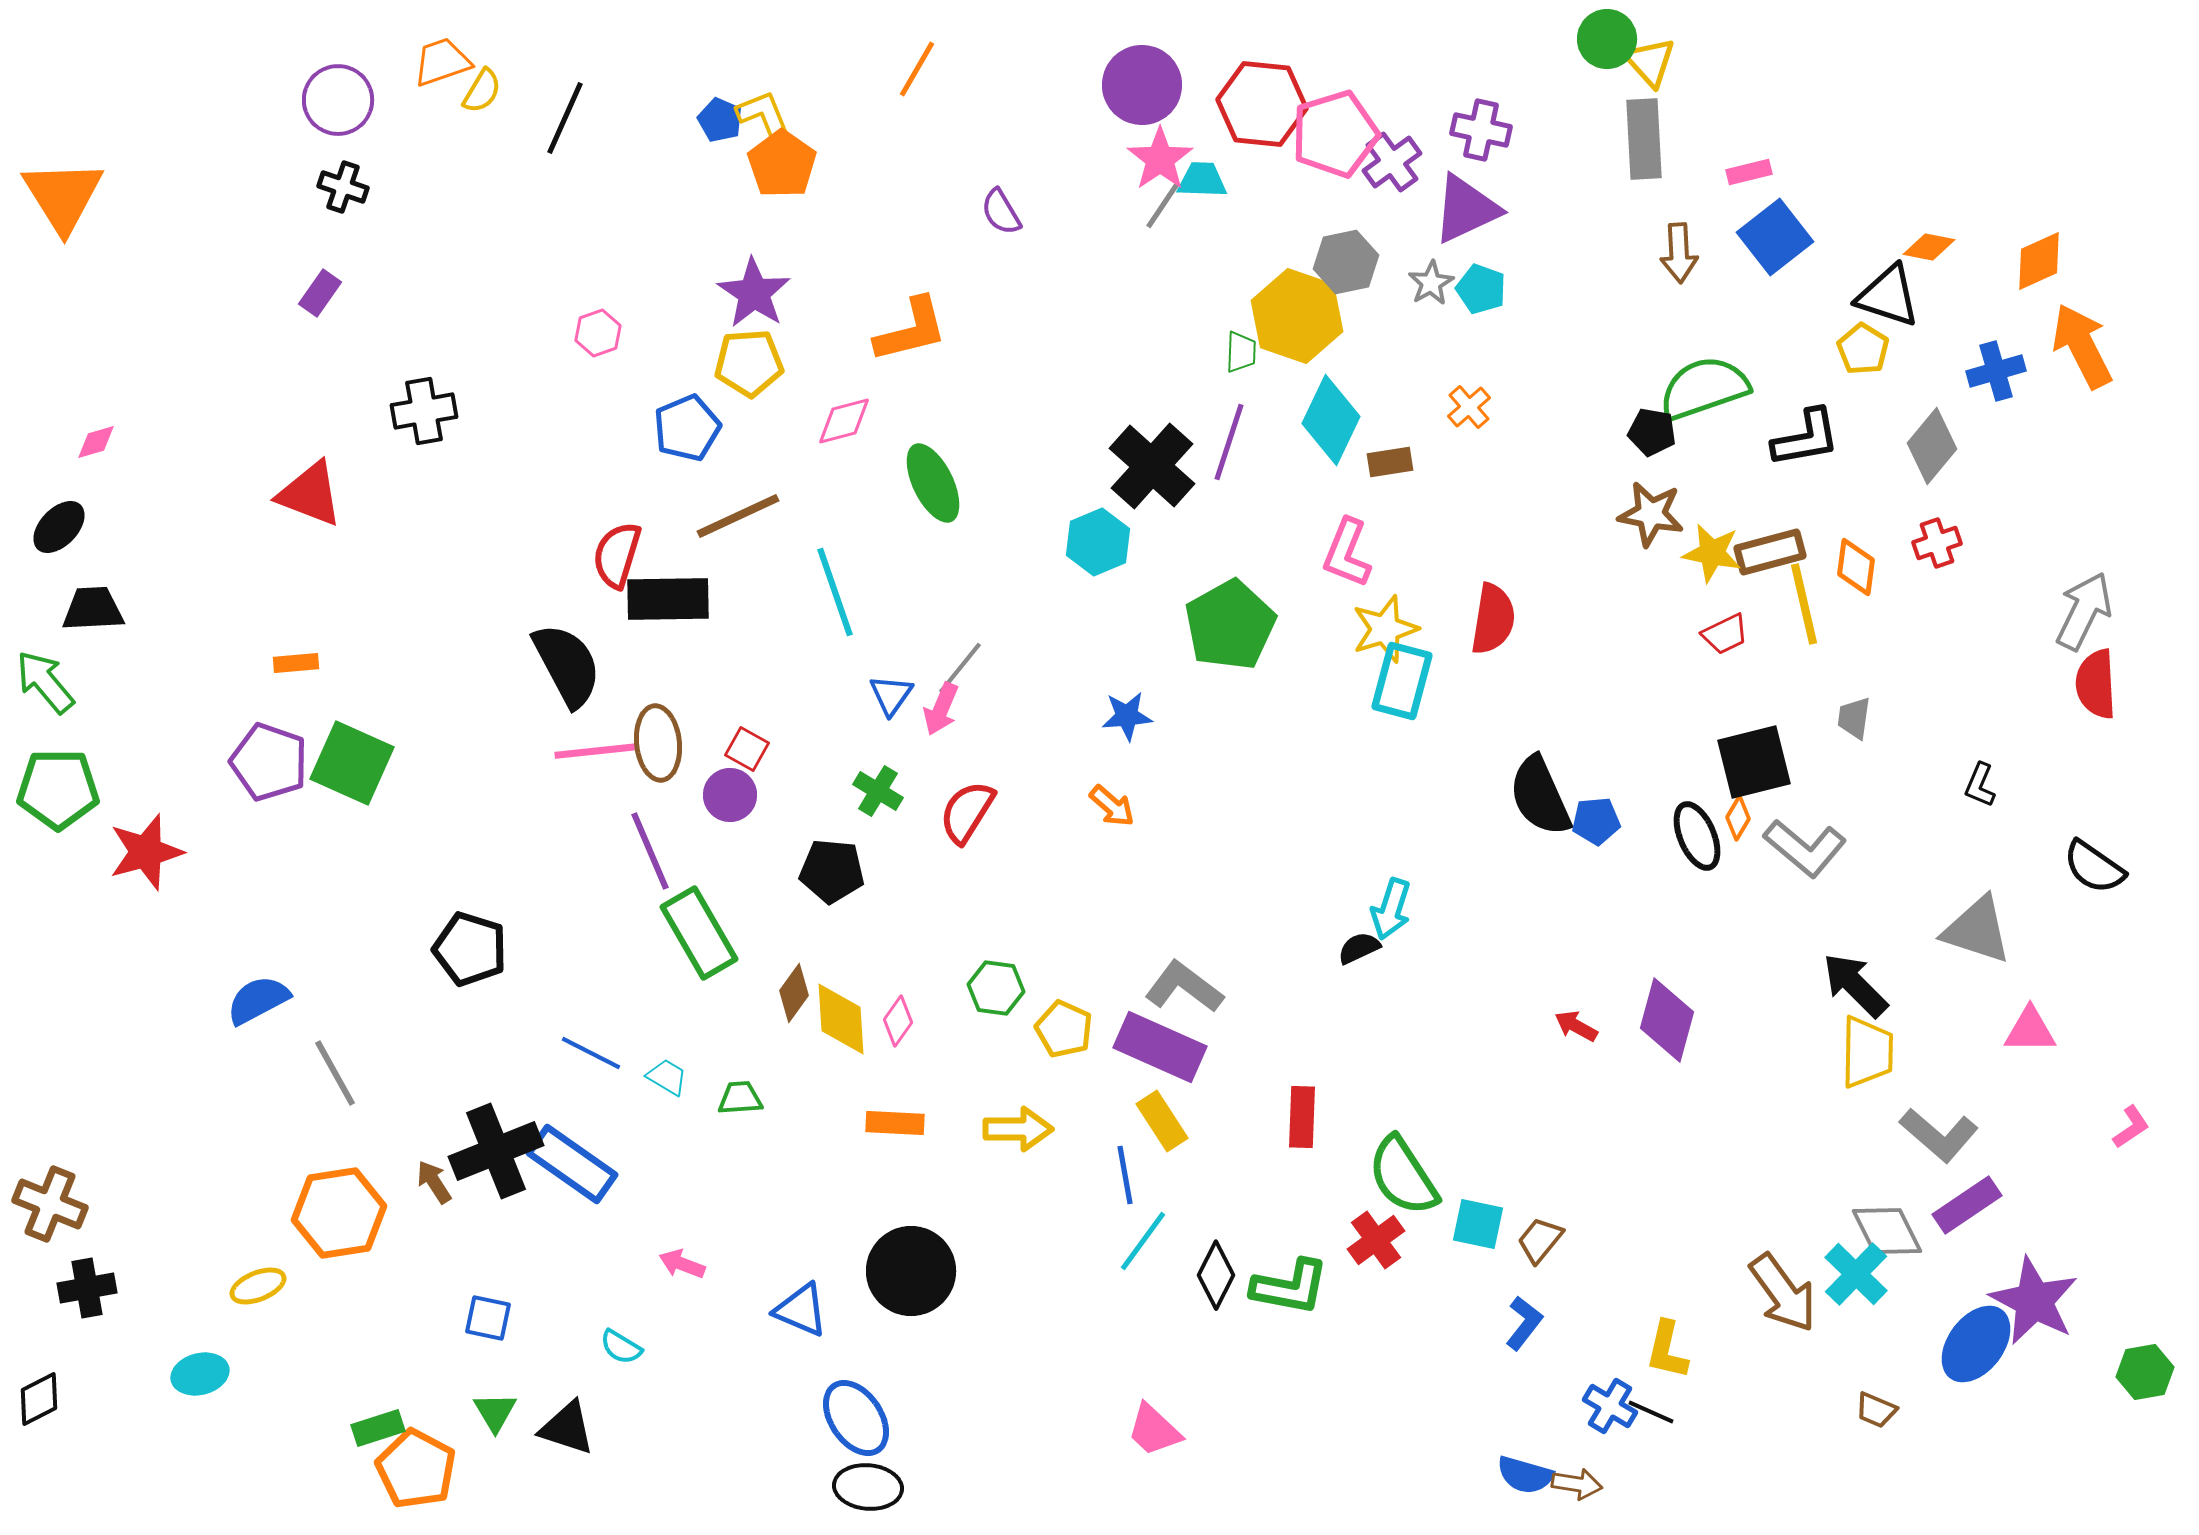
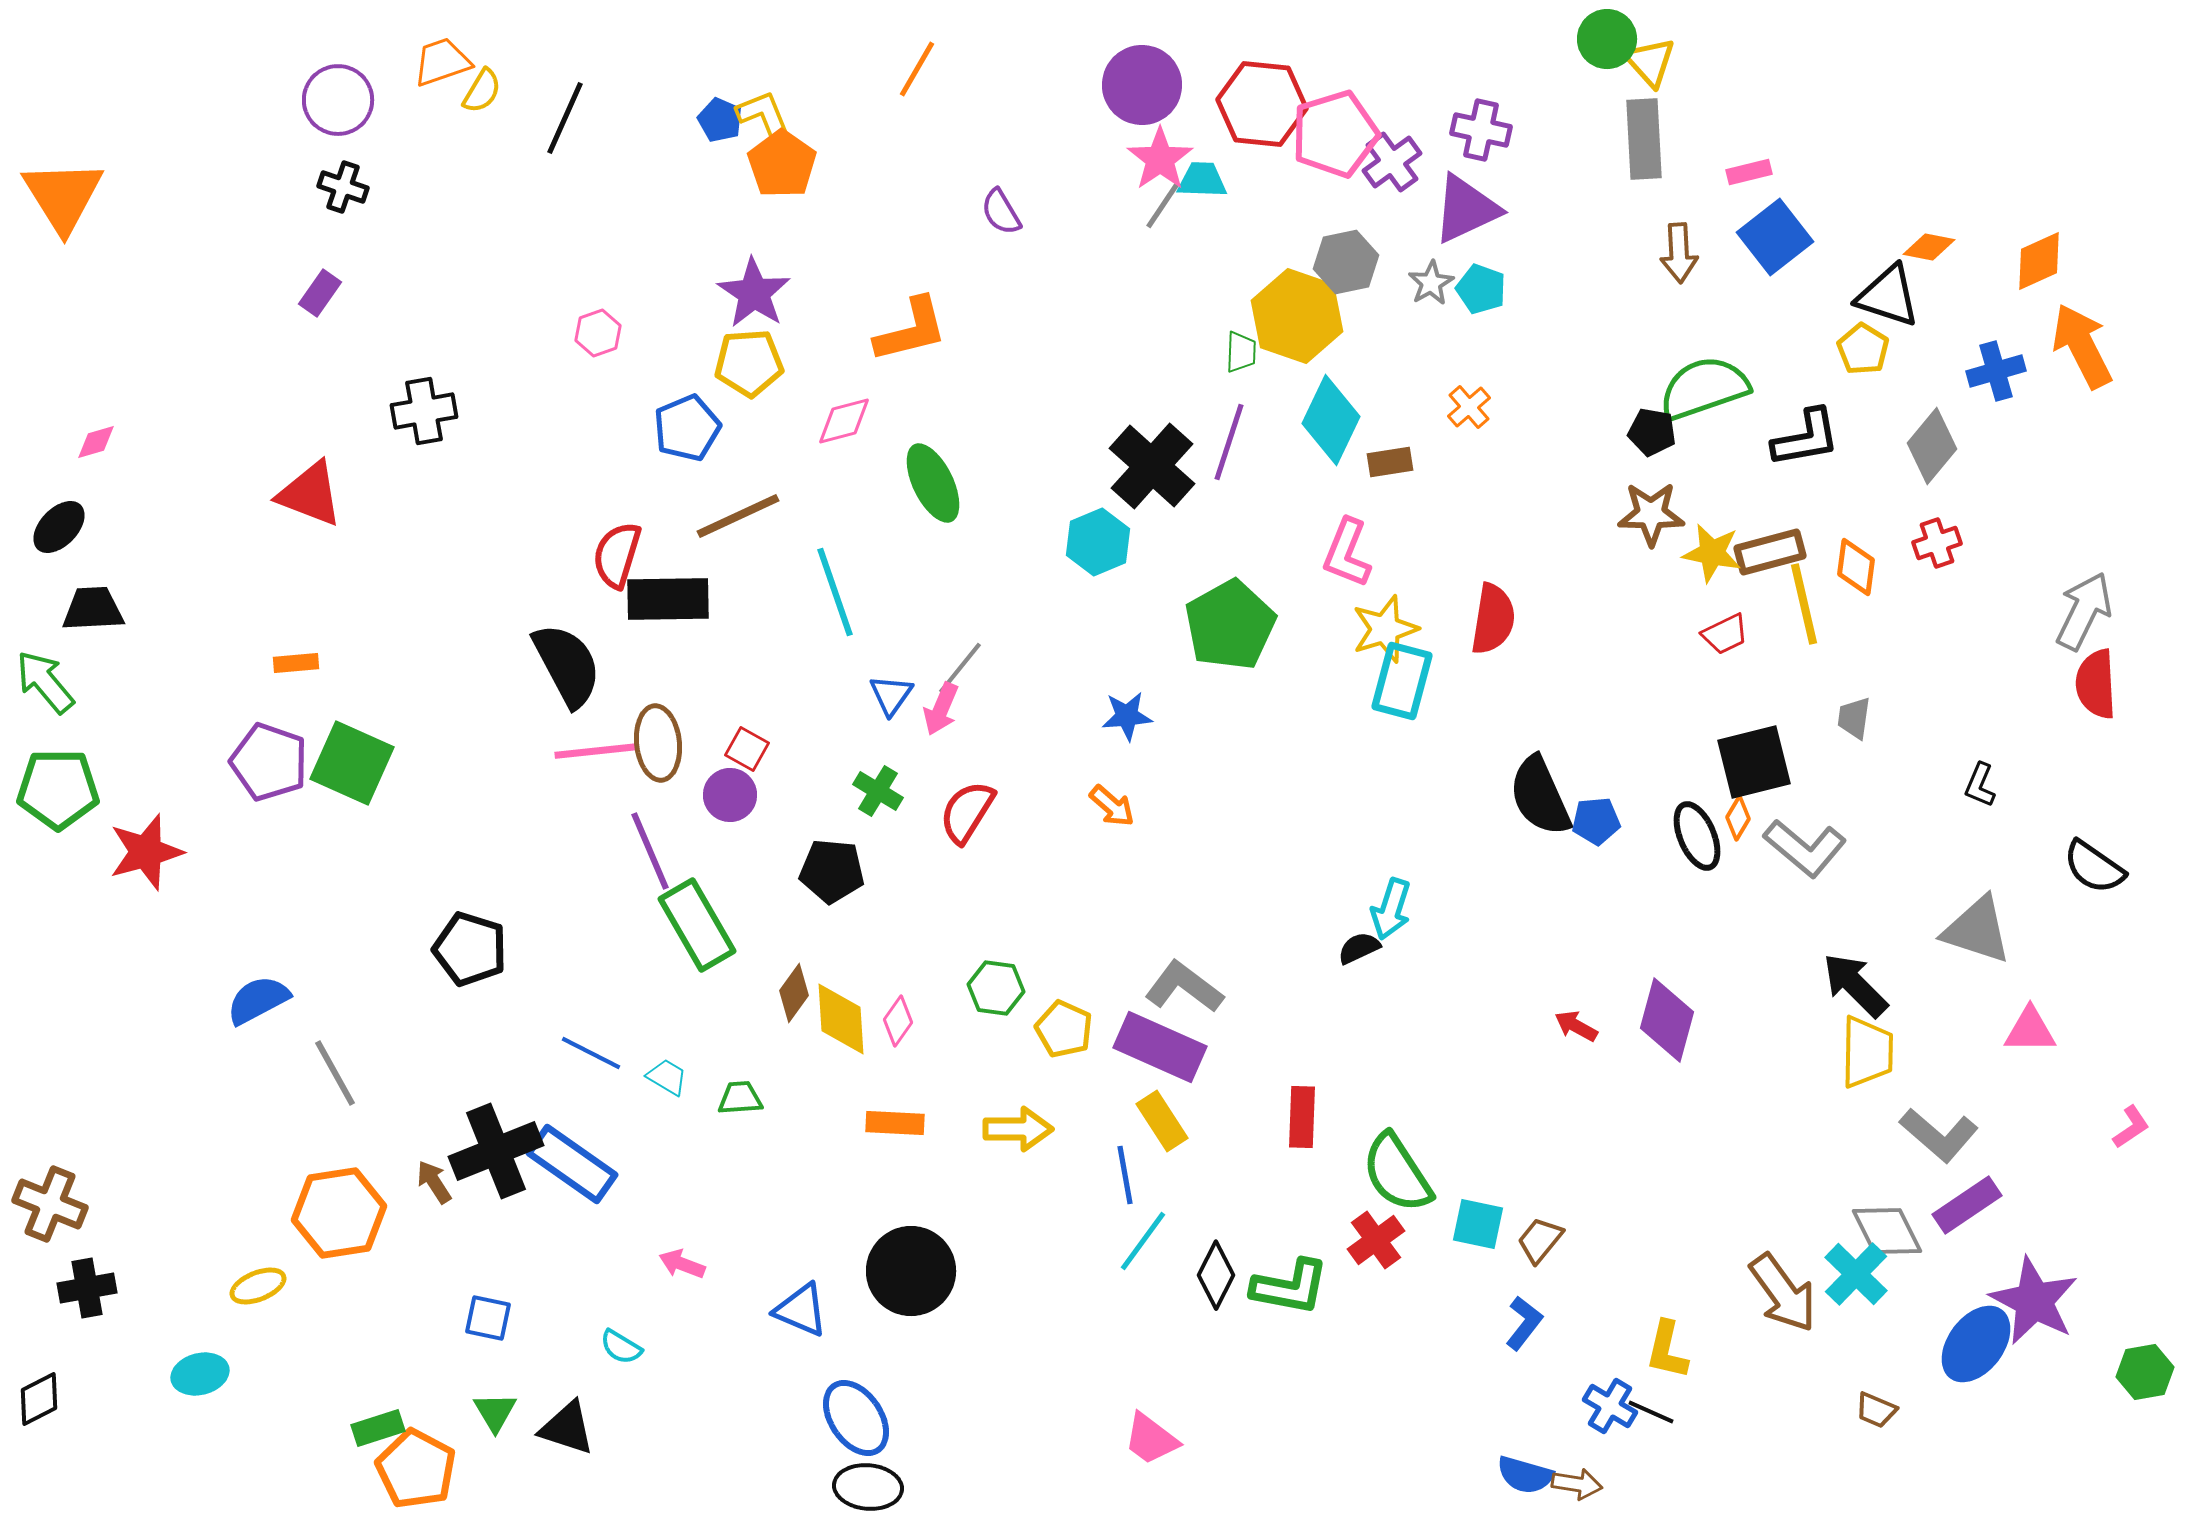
brown star at (1651, 514): rotated 10 degrees counterclockwise
green rectangle at (699, 933): moved 2 px left, 8 px up
green semicircle at (1403, 1176): moved 6 px left, 3 px up
pink trapezoid at (1154, 1430): moved 3 px left, 9 px down; rotated 6 degrees counterclockwise
